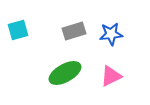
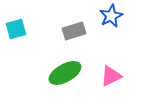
cyan square: moved 2 px left, 1 px up
blue star: moved 18 px up; rotated 20 degrees counterclockwise
